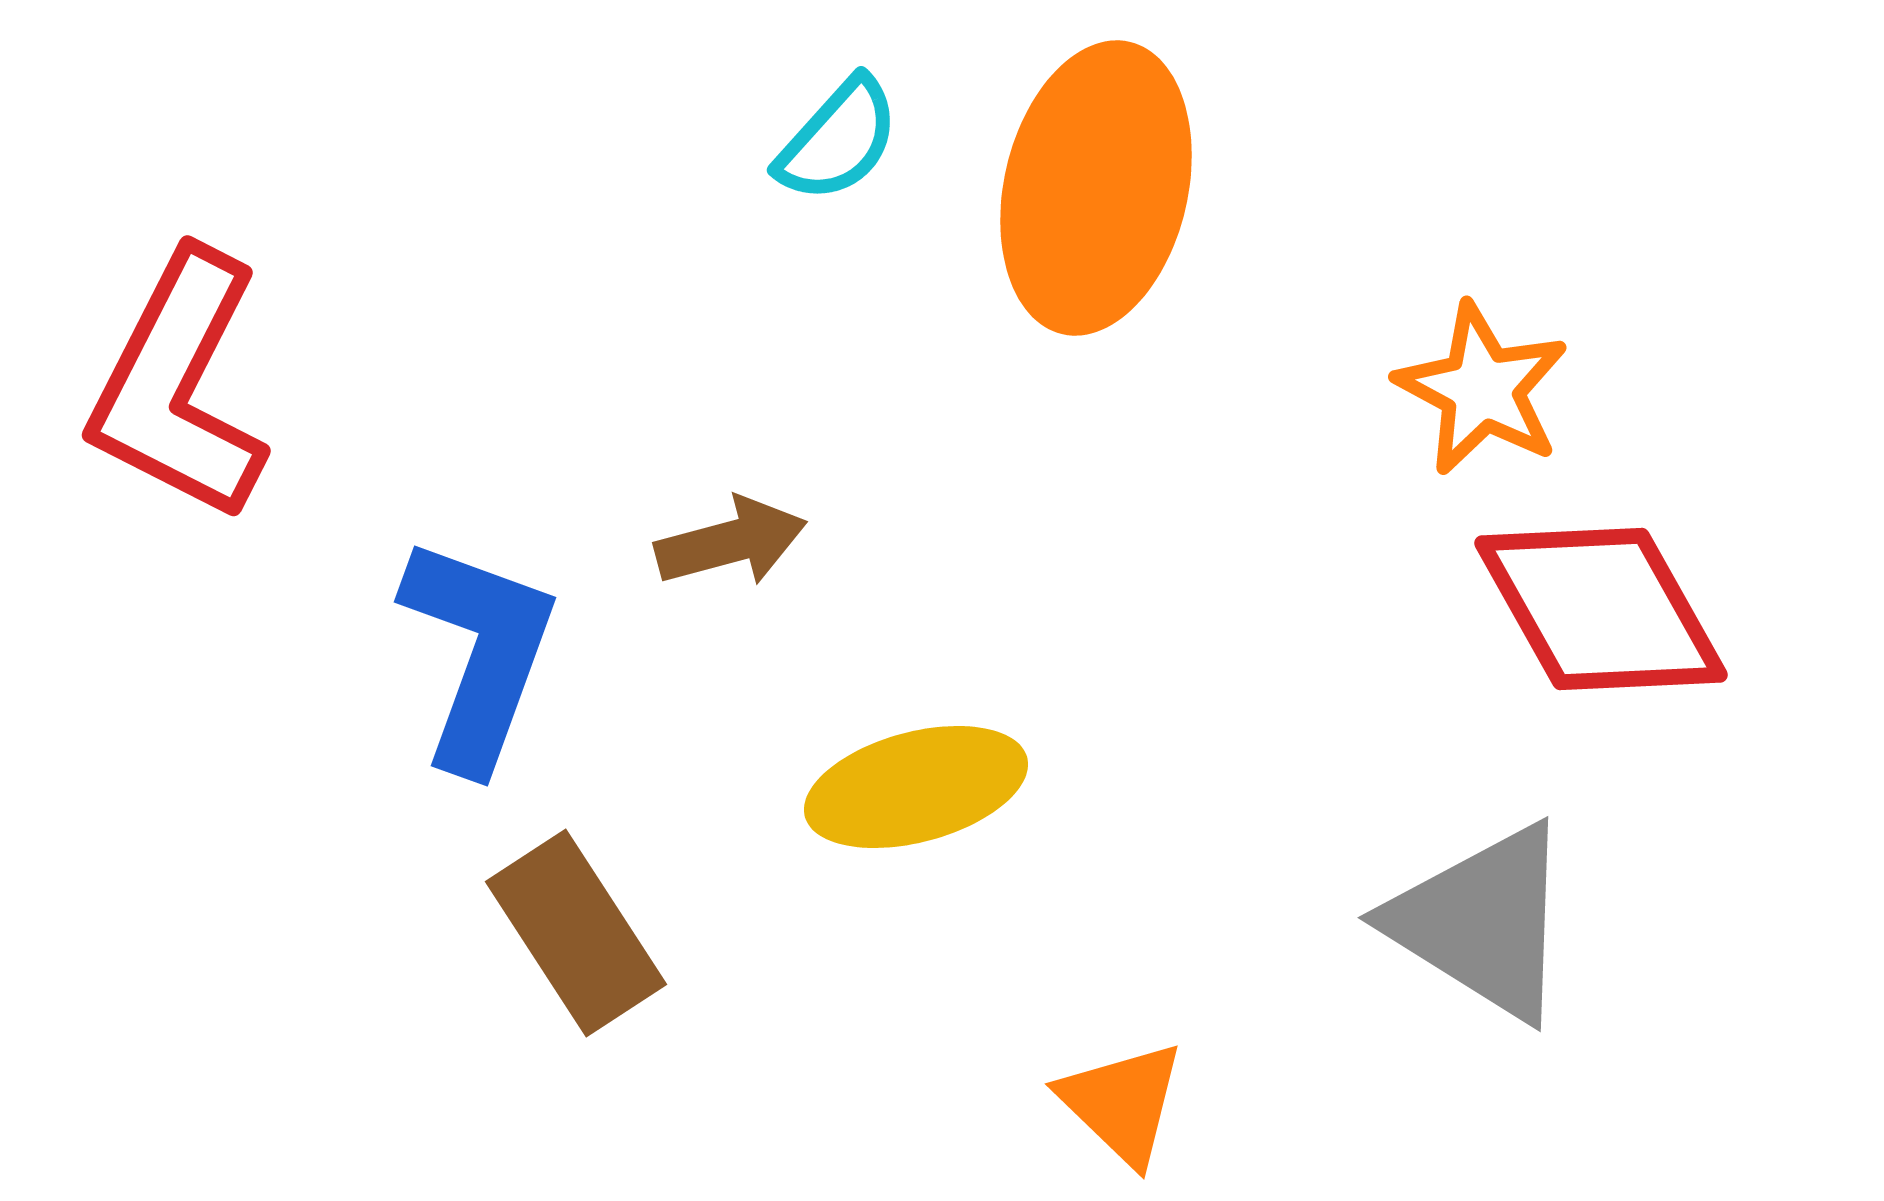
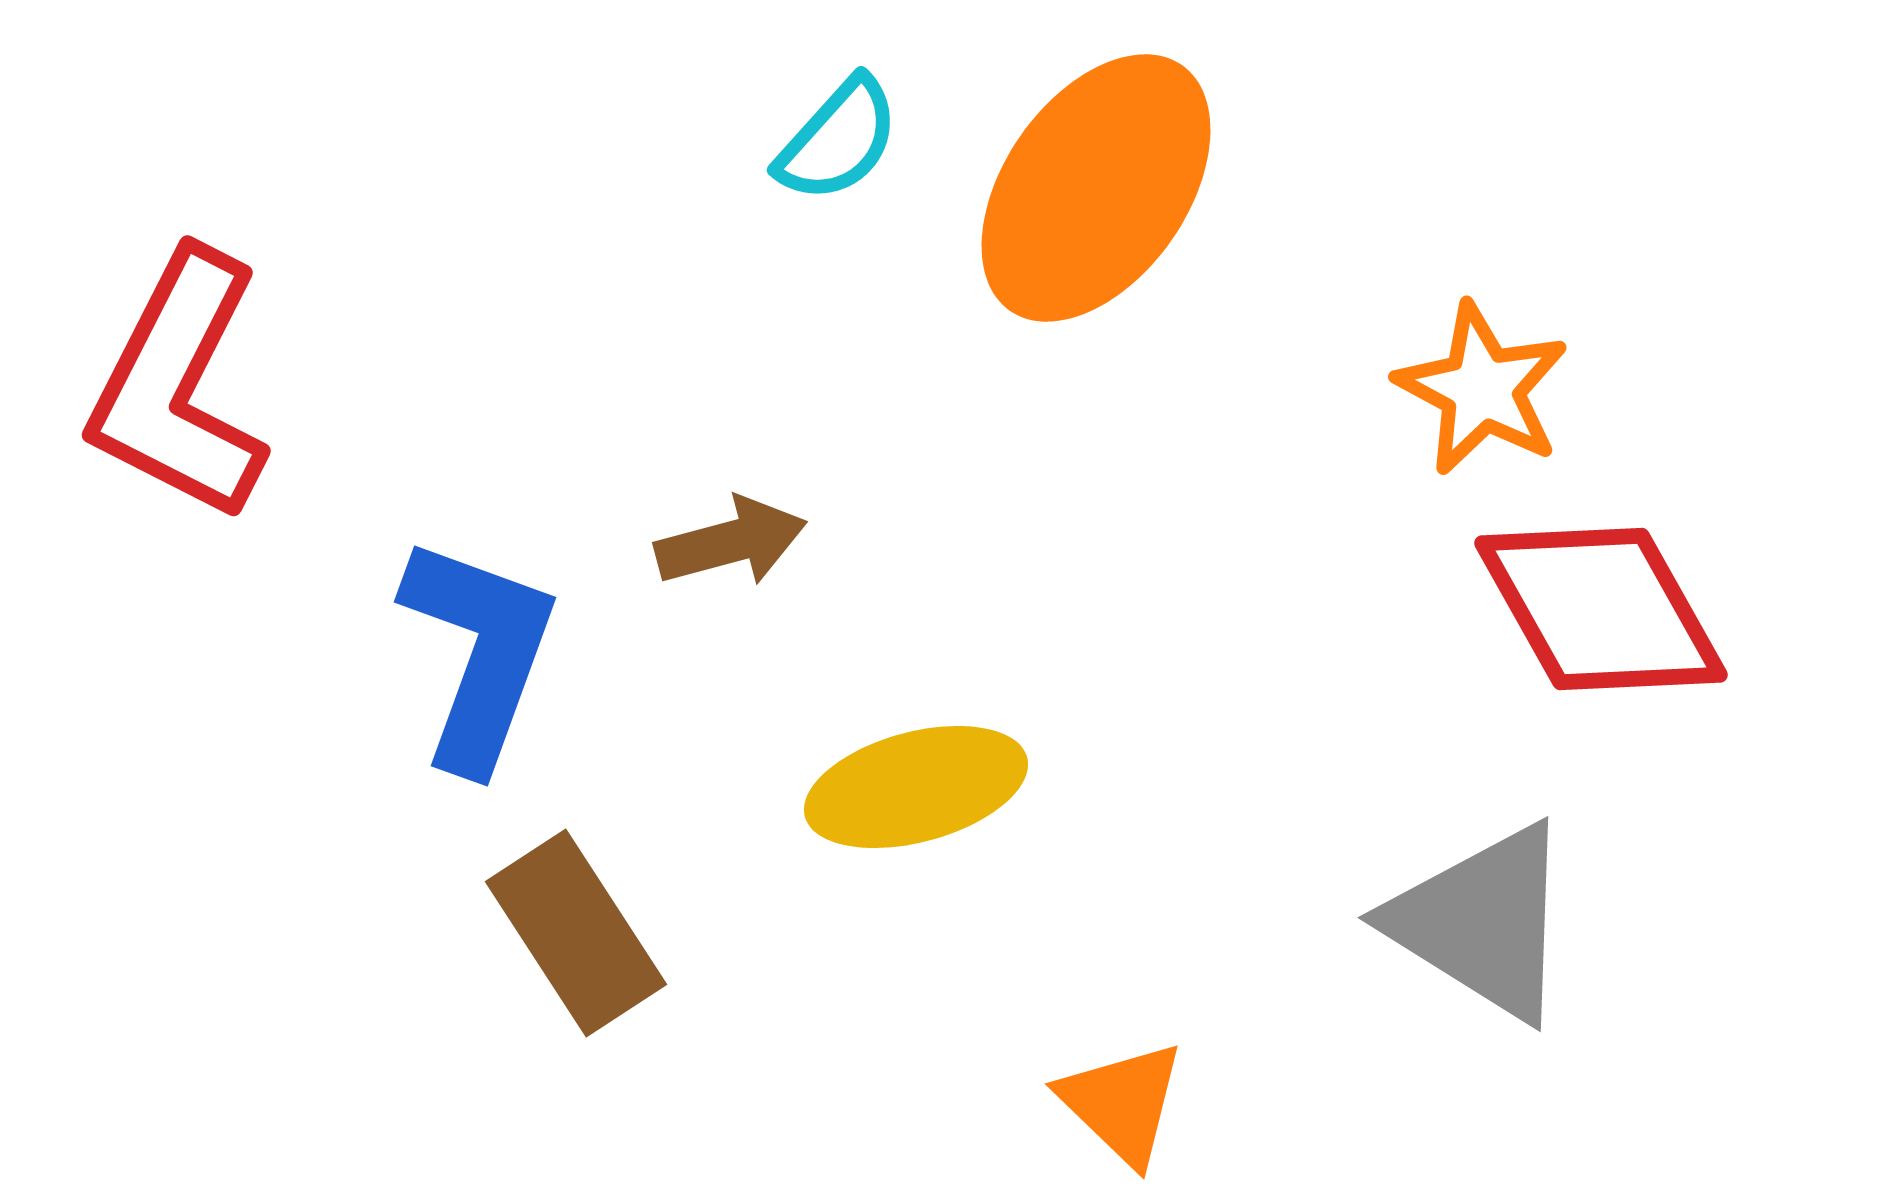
orange ellipse: rotated 22 degrees clockwise
